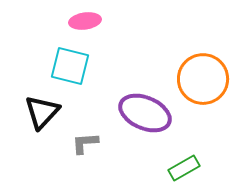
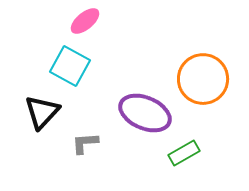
pink ellipse: rotated 32 degrees counterclockwise
cyan square: rotated 15 degrees clockwise
green rectangle: moved 15 px up
